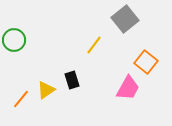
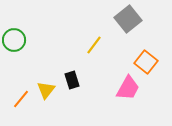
gray square: moved 3 px right
yellow triangle: rotated 18 degrees counterclockwise
